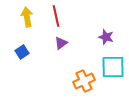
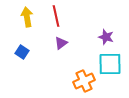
blue square: rotated 24 degrees counterclockwise
cyan square: moved 3 px left, 3 px up
